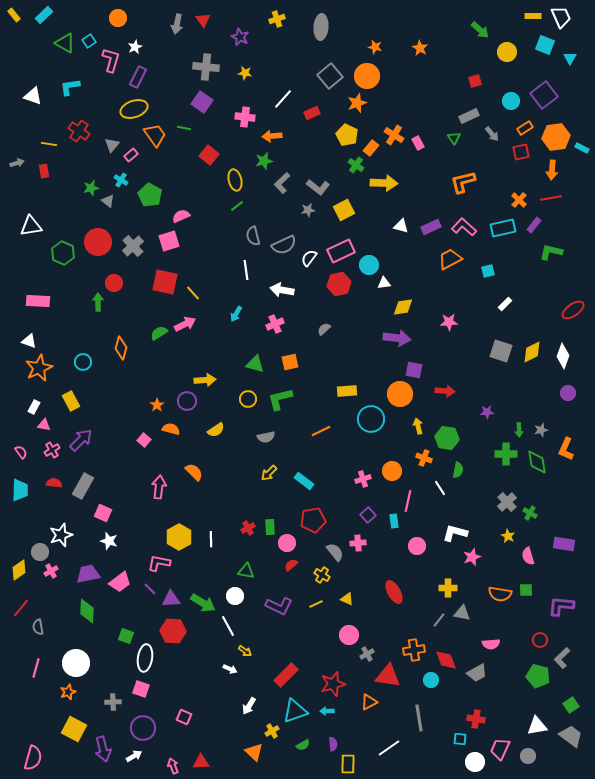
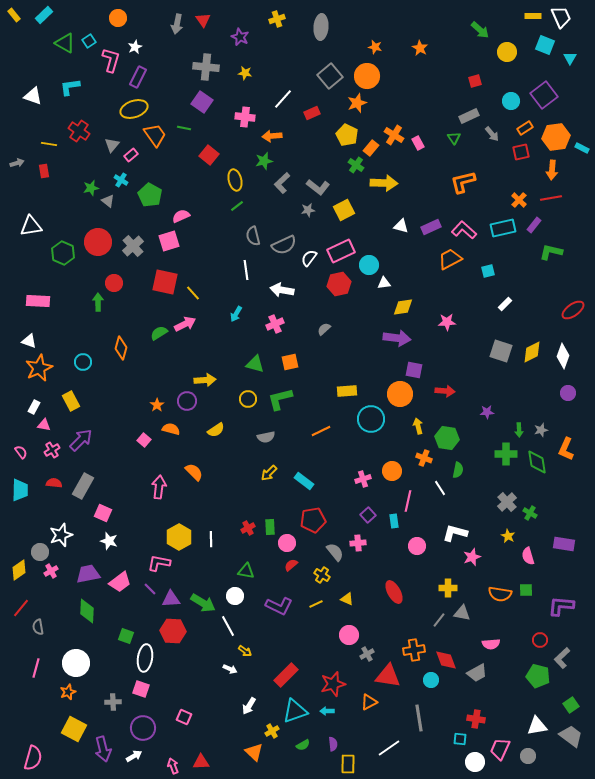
pink L-shape at (464, 227): moved 3 px down
pink star at (449, 322): moved 2 px left
